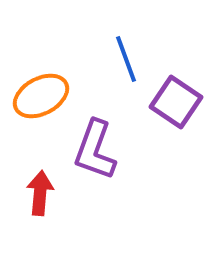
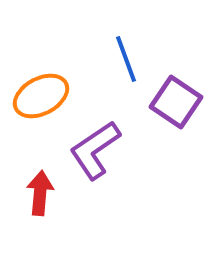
purple L-shape: rotated 36 degrees clockwise
